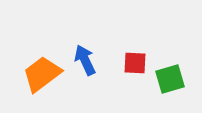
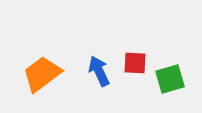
blue arrow: moved 14 px right, 11 px down
